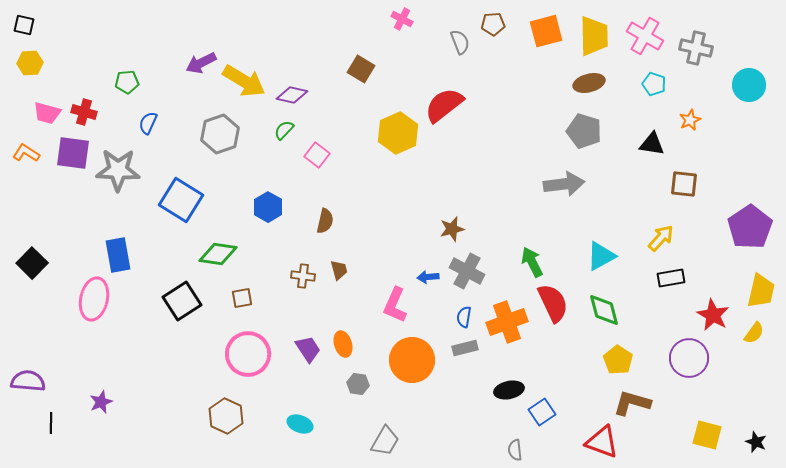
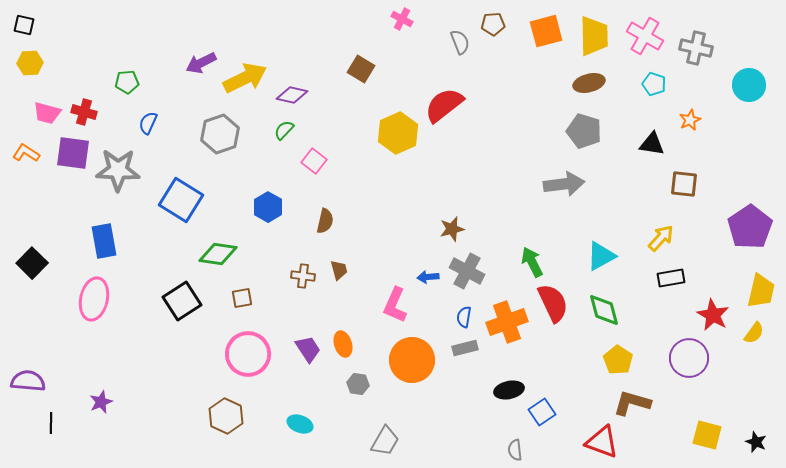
yellow arrow at (244, 81): moved 1 px right, 3 px up; rotated 57 degrees counterclockwise
pink square at (317, 155): moved 3 px left, 6 px down
blue rectangle at (118, 255): moved 14 px left, 14 px up
